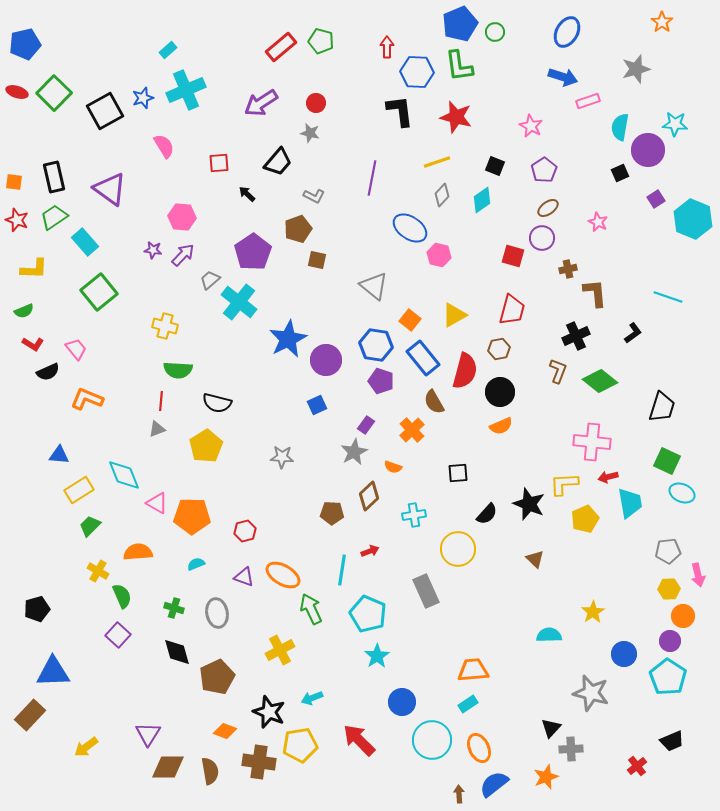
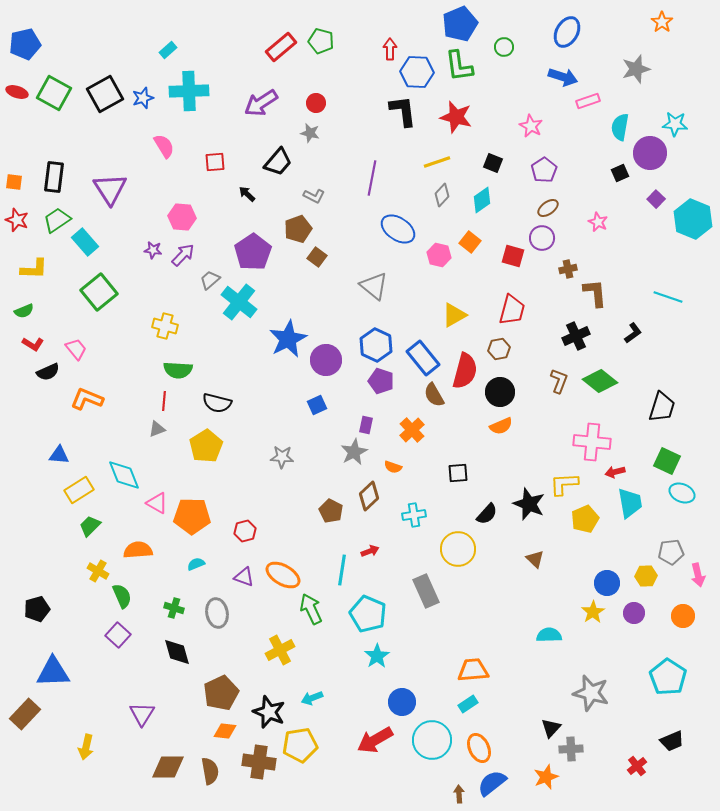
green circle at (495, 32): moved 9 px right, 15 px down
red arrow at (387, 47): moved 3 px right, 2 px down
cyan cross at (186, 90): moved 3 px right, 1 px down; rotated 21 degrees clockwise
green square at (54, 93): rotated 16 degrees counterclockwise
black square at (105, 111): moved 17 px up
black L-shape at (400, 111): moved 3 px right
purple circle at (648, 150): moved 2 px right, 3 px down
red square at (219, 163): moved 4 px left, 1 px up
black square at (495, 166): moved 2 px left, 3 px up
black rectangle at (54, 177): rotated 20 degrees clockwise
purple triangle at (110, 189): rotated 21 degrees clockwise
purple square at (656, 199): rotated 12 degrees counterclockwise
green trapezoid at (54, 217): moved 3 px right, 3 px down
blue ellipse at (410, 228): moved 12 px left, 1 px down
brown square at (317, 260): moved 3 px up; rotated 24 degrees clockwise
orange square at (410, 320): moved 60 px right, 78 px up
blue hexagon at (376, 345): rotated 16 degrees clockwise
brown L-shape at (558, 371): moved 1 px right, 10 px down
red line at (161, 401): moved 3 px right
brown semicircle at (434, 402): moved 7 px up
purple rectangle at (366, 425): rotated 24 degrees counterclockwise
red arrow at (608, 477): moved 7 px right, 5 px up
brown pentagon at (332, 513): moved 1 px left, 2 px up; rotated 25 degrees clockwise
gray pentagon at (668, 551): moved 3 px right, 1 px down
orange semicircle at (138, 552): moved 2 px up
yellow hexagon at (669, 589): moved 23 px left, 13 px up
purple circle at (670, 641): moved 36 px left, 28 px up
blue circle at (624, 654): moved 17 px left, 71 px up
brown pentagon at (217, 677): moved 4 px right, 16 px down
brown rectangle at (30, 715): moved 5 px left, 1 px up
orange diamond at (225, 731): rotated 15 degrees counterclockwise
purple triangle at (148, 734): moved 6 px left, 20 px up
red arrow at (359, 740): moved 16 px right; rotated 75 degrees counterclockwise
yellow arrow at (86, 747): rotated 40 degrees counterclockwise
blue semicircle at (494, 784): moved 2 px left, 1 px up
